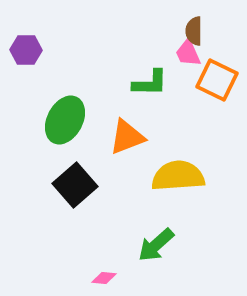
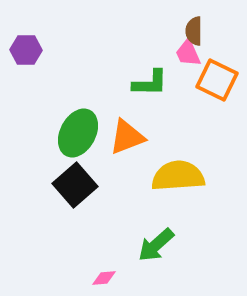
green ellipse: moved 13 px right, 13 px down
pink diamond: rotated 10 degrees counterclockwise
